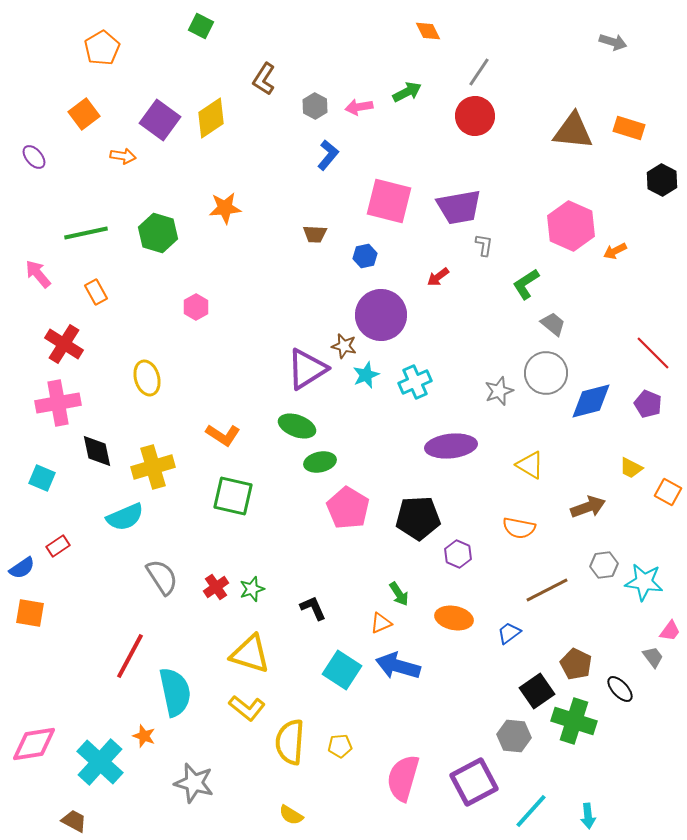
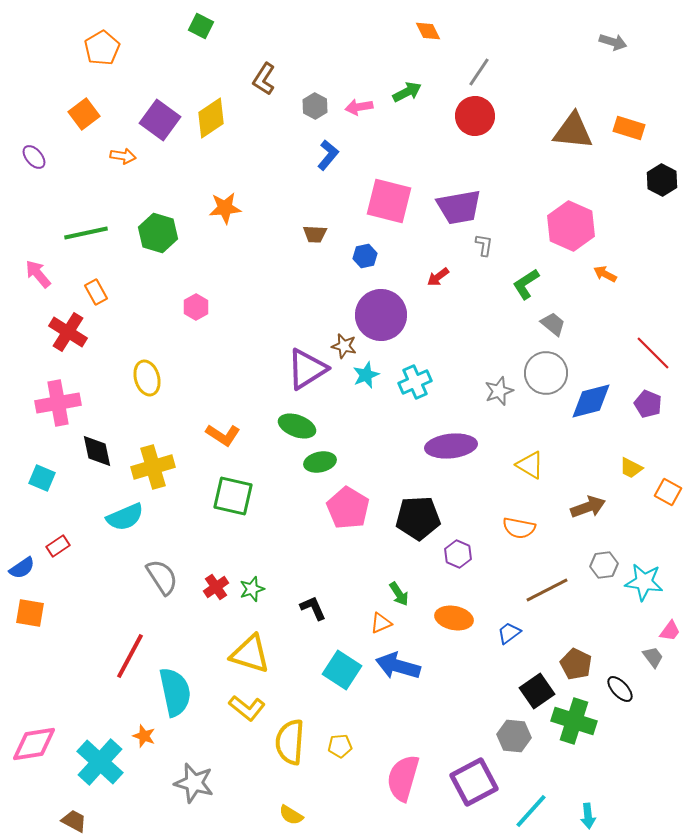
orange arrow at (615, 251): moved 10 px left, 23 px down; rotated 55 degrees clockwise
red cross at (64, 344): moved 4 px right, 12 px up
